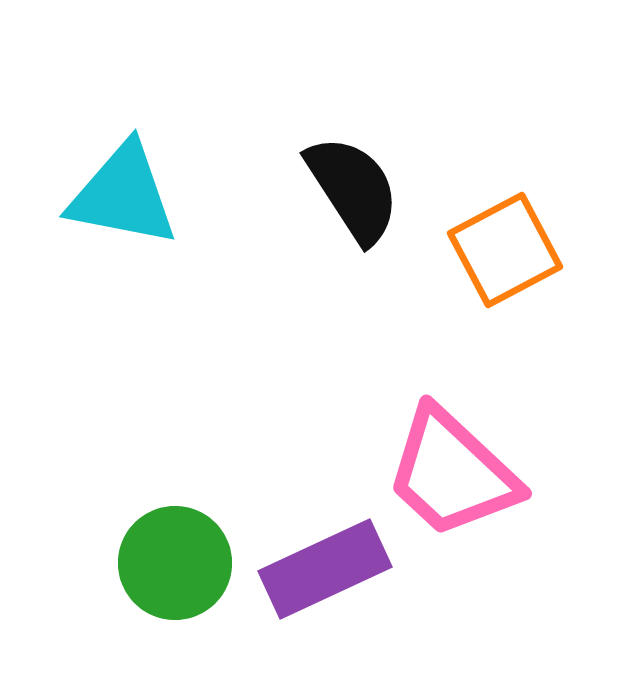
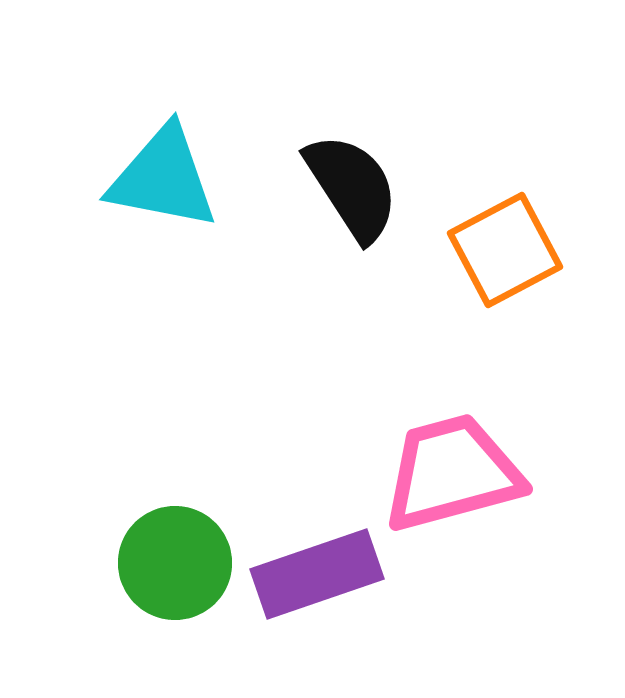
black semicircle: moved 1 px left, 2 px up
cyan triangle: moved 40 px right, 17 px up
pink trapezoid: rotated 122 degrees clockwise
purple rectangle: moved 8 px left, 5 px down; rotated 6 degrees clockwise
